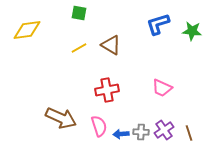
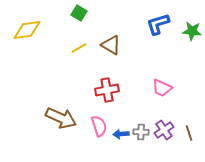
green square: rotated 21 degrees clockwise
